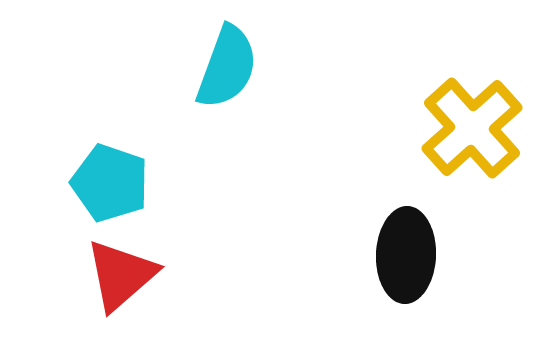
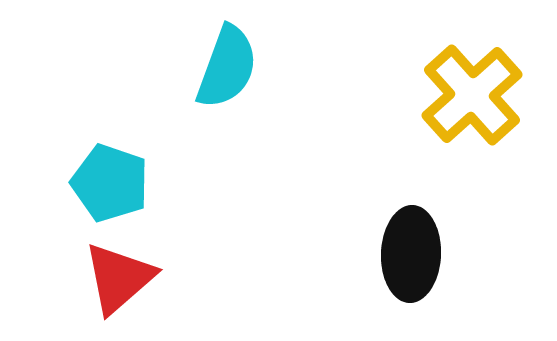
yellow cross: moved 33 px up
black ellipse: moved 5 px right, 1 px up
red triangle: moved 2 px left, 3 px down
